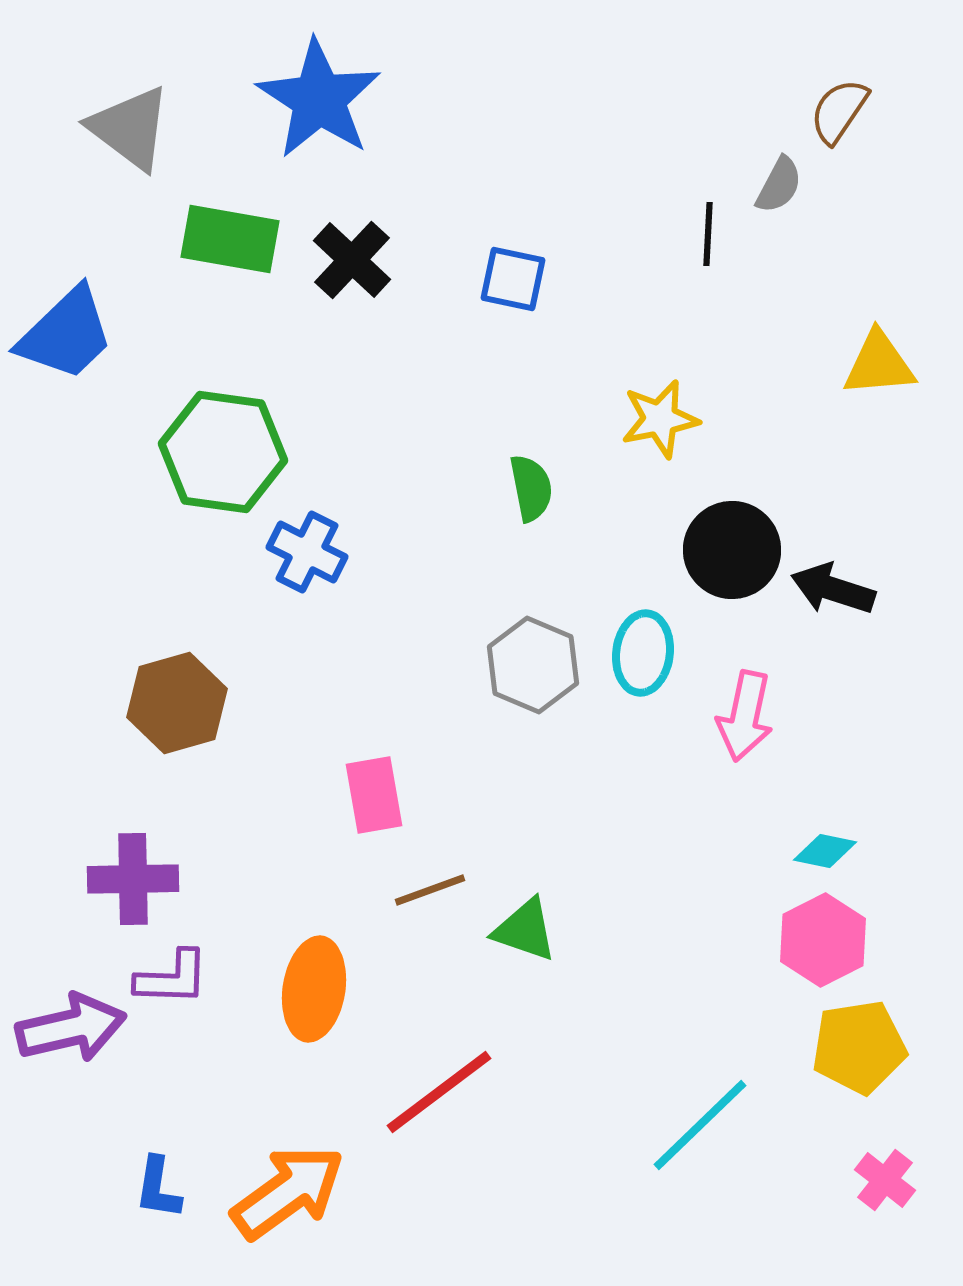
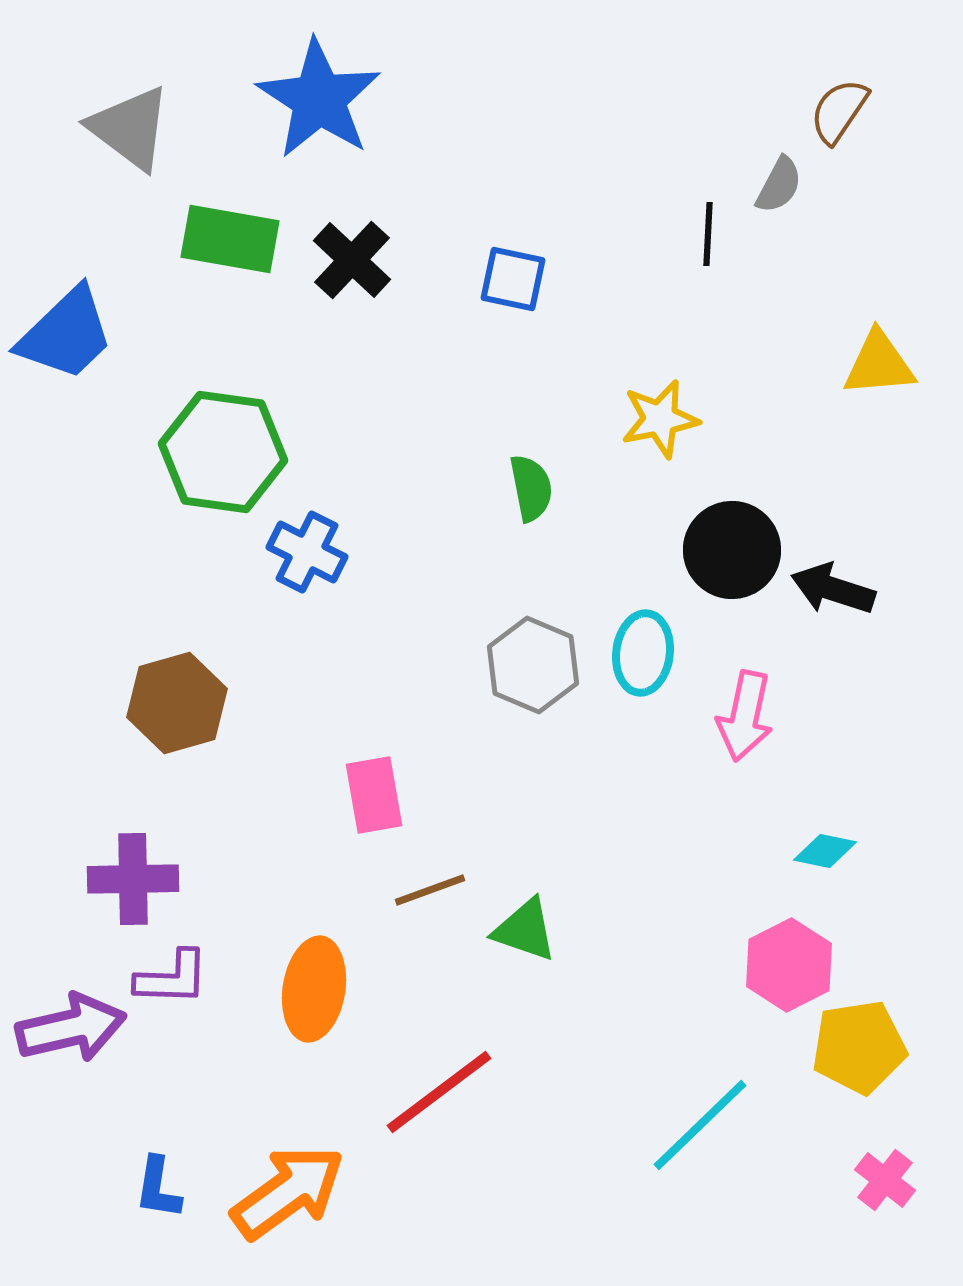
pink hexagon: moved 34 px left, 25 px down
